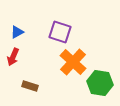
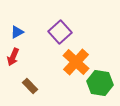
purple square: rotated 30 degrees clockwise
orange cross: moved 3 px right
brown rectangle: rotated 28 degrees clockwise
